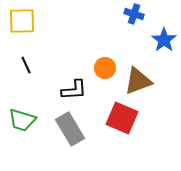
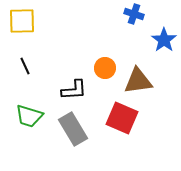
black line: moved 1 px left, 1 px down
brown triangle: rotated 12 degrees clockwise
green trapezoid: moved 7 px right, 4 px up
gray rectangle: moved 3 px right
